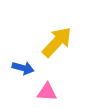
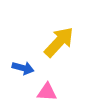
yellow arrow: moved 2 px right
